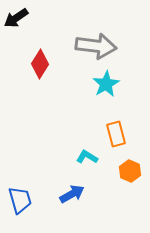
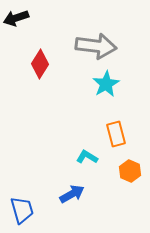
black arrow: rotated 15 degrees clockwise
blue trapezoid: moved 2 px right, 10 px down
